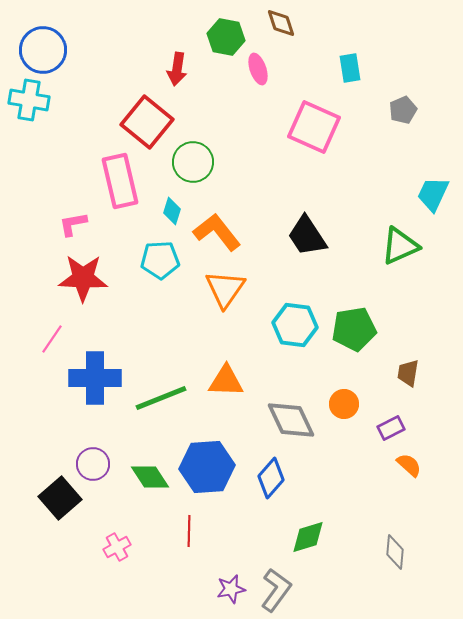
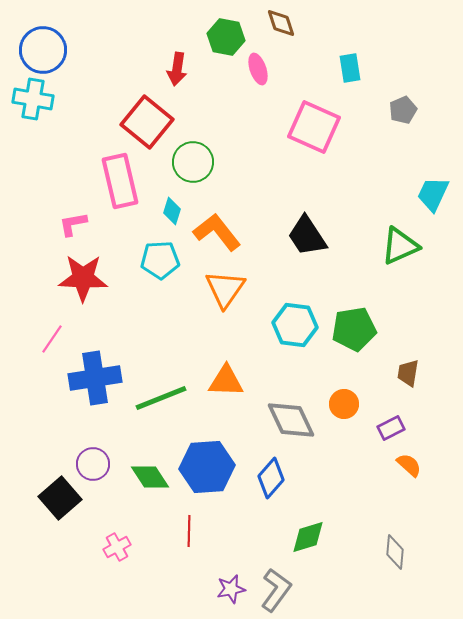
cyan cross at (29, 100): moved 4 px right, 1 px up
blue cross at (95, 378): rotated 9 degrees counterclockwise
